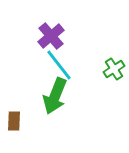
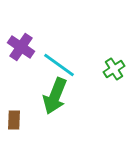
purple cross: moved 30 px left, 11 px down; rotated 16 degrees counterclockwise
cyan line: rotated 16 degrees counterclockwise
brown rectangle: moved 1 px up
